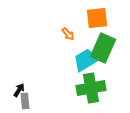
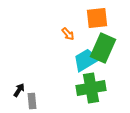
gray rectangle: moved 7 px right
